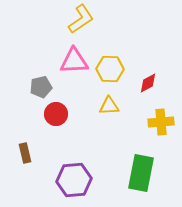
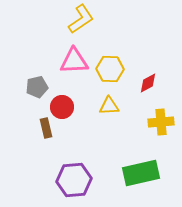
gray pentagon: moved 4 px left
red circle: moved 6 px right, 7 px up
brown rectangle: moved 21 px right, 25 px up
green rectangle: rotated 66 degrees clockwise
